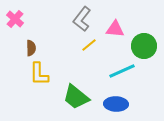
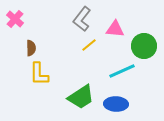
green trapezoid: moved 5 px right; rotated 72 degrees counterclockwise
